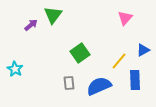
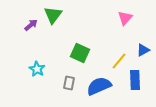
green square: rotated 30 degrees counterclockwise
cyan star: moved 22 px right
gray rectangle: rotated 16 degrees clockwise
